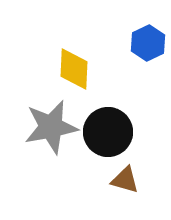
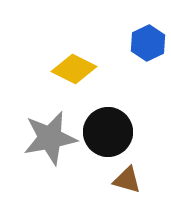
yellow diamond: rotated 66 degrees counterclockwise
gray star: moved 1 px left, 11 px down
brown triangle: moved 2 px right
